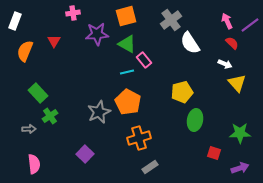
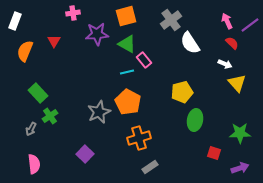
gray arrow: moved 2 px right; rotated 120 degrees clockwise
